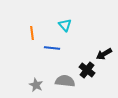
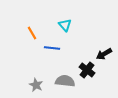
orange line: rotated 24 degrees counterclockwise
